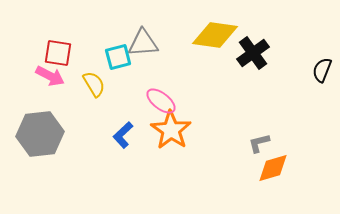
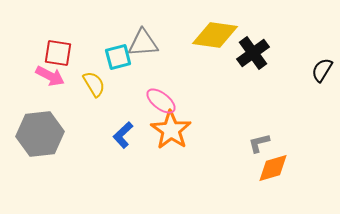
black semicircle: rotated 10 degrees clockwise
